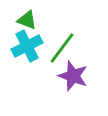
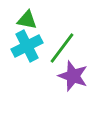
green triangle: rotated 10 degrees counterclockwise
